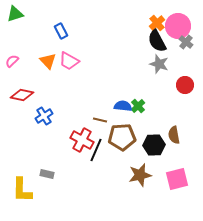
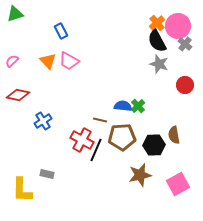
gray cross: moved 1 px left, 2 px down
red diamond: moved 4 px left
blue cross: moved 1 px left, 5 px down
pink square: moved 1 px right, 5 px down; rotated 15 degrees counterclockwise
